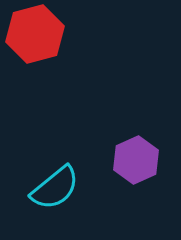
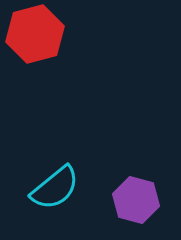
purple hexagon: moved 40 px down; rotated 21 degrees counterclockwise
